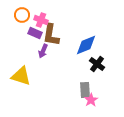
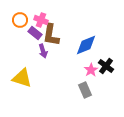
orange circle: moved 2 px left, 5 px down
purple rectangle: rotated 16 degrees clockwise
purple arrow: rotated 40 degrees counterclockwise
black cross: moved 9 px right, 2 px down
yellow triangle: moved 1 px right, 2 px down
gray rectangle: rotated 21 degrees counterclockwise
pink star: moved 30 px up
